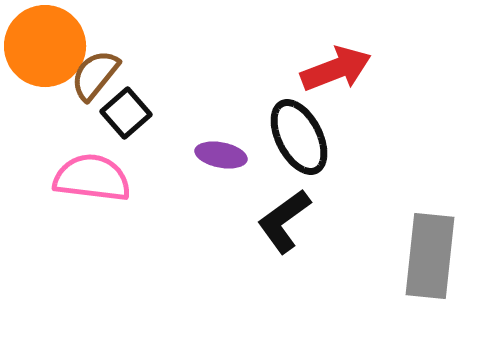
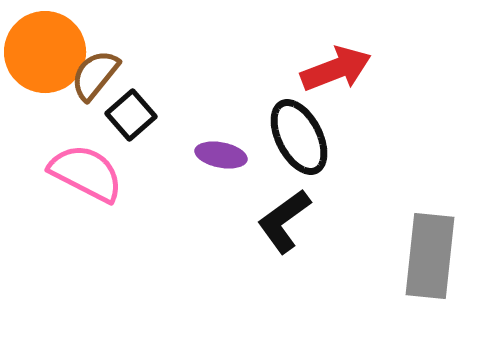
orange circle: moved 6 px down
black square: moved 5 px right, 2 px down
pink semicircle: moved 6 px left, 5 px up; rotated 20 degrees clockwise
